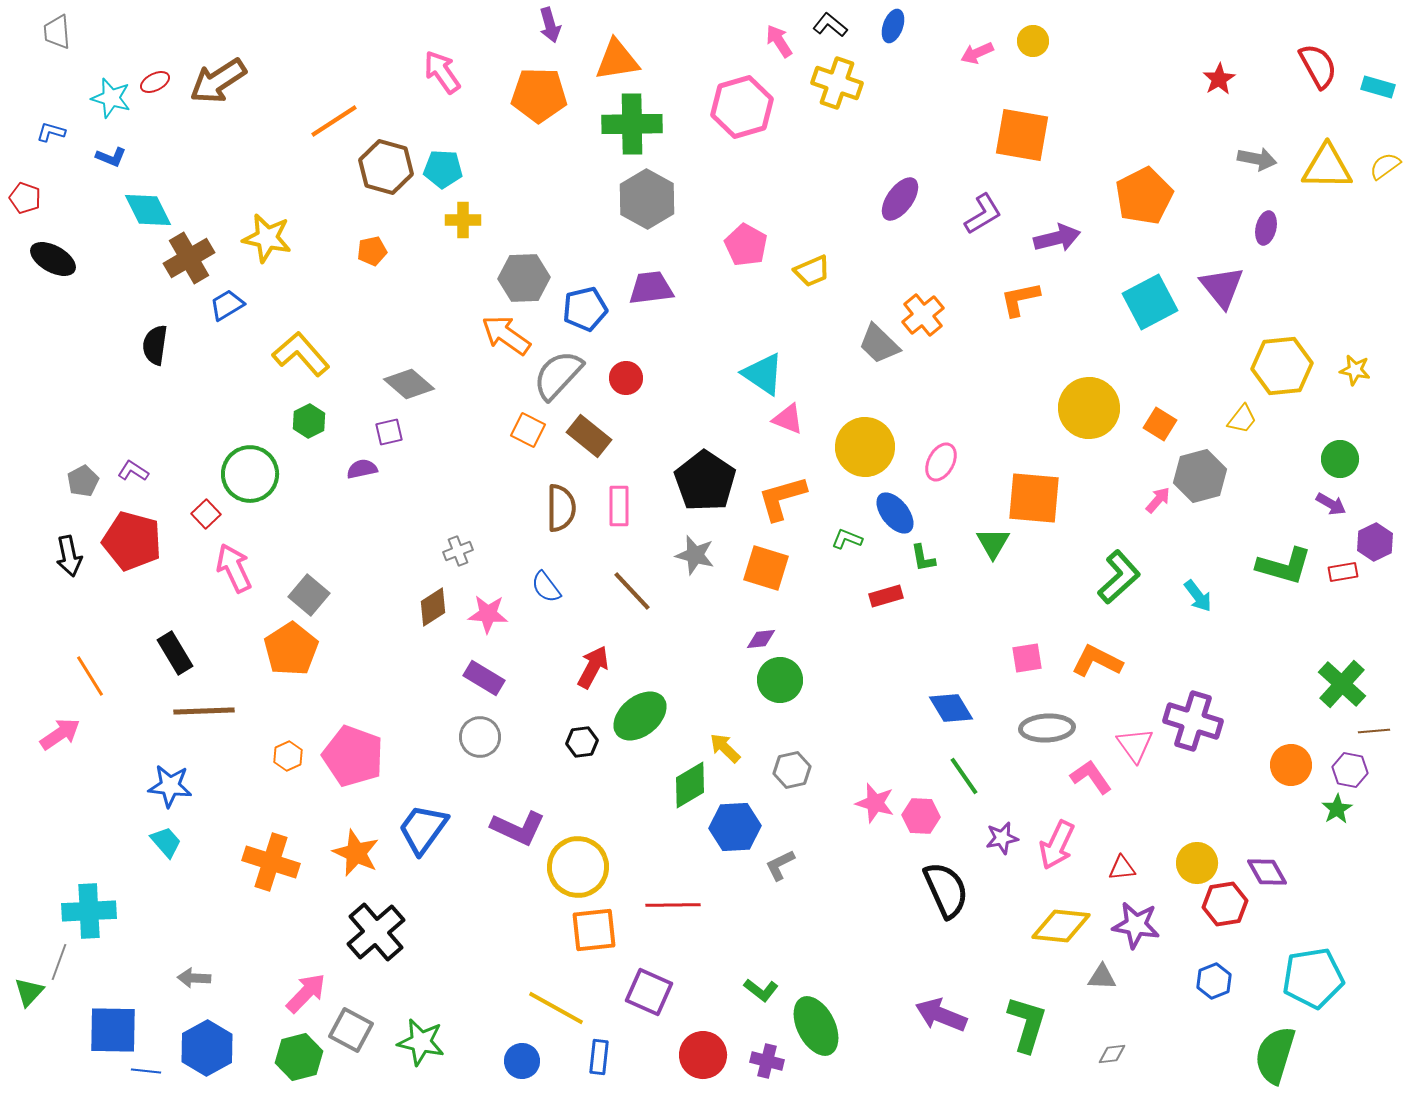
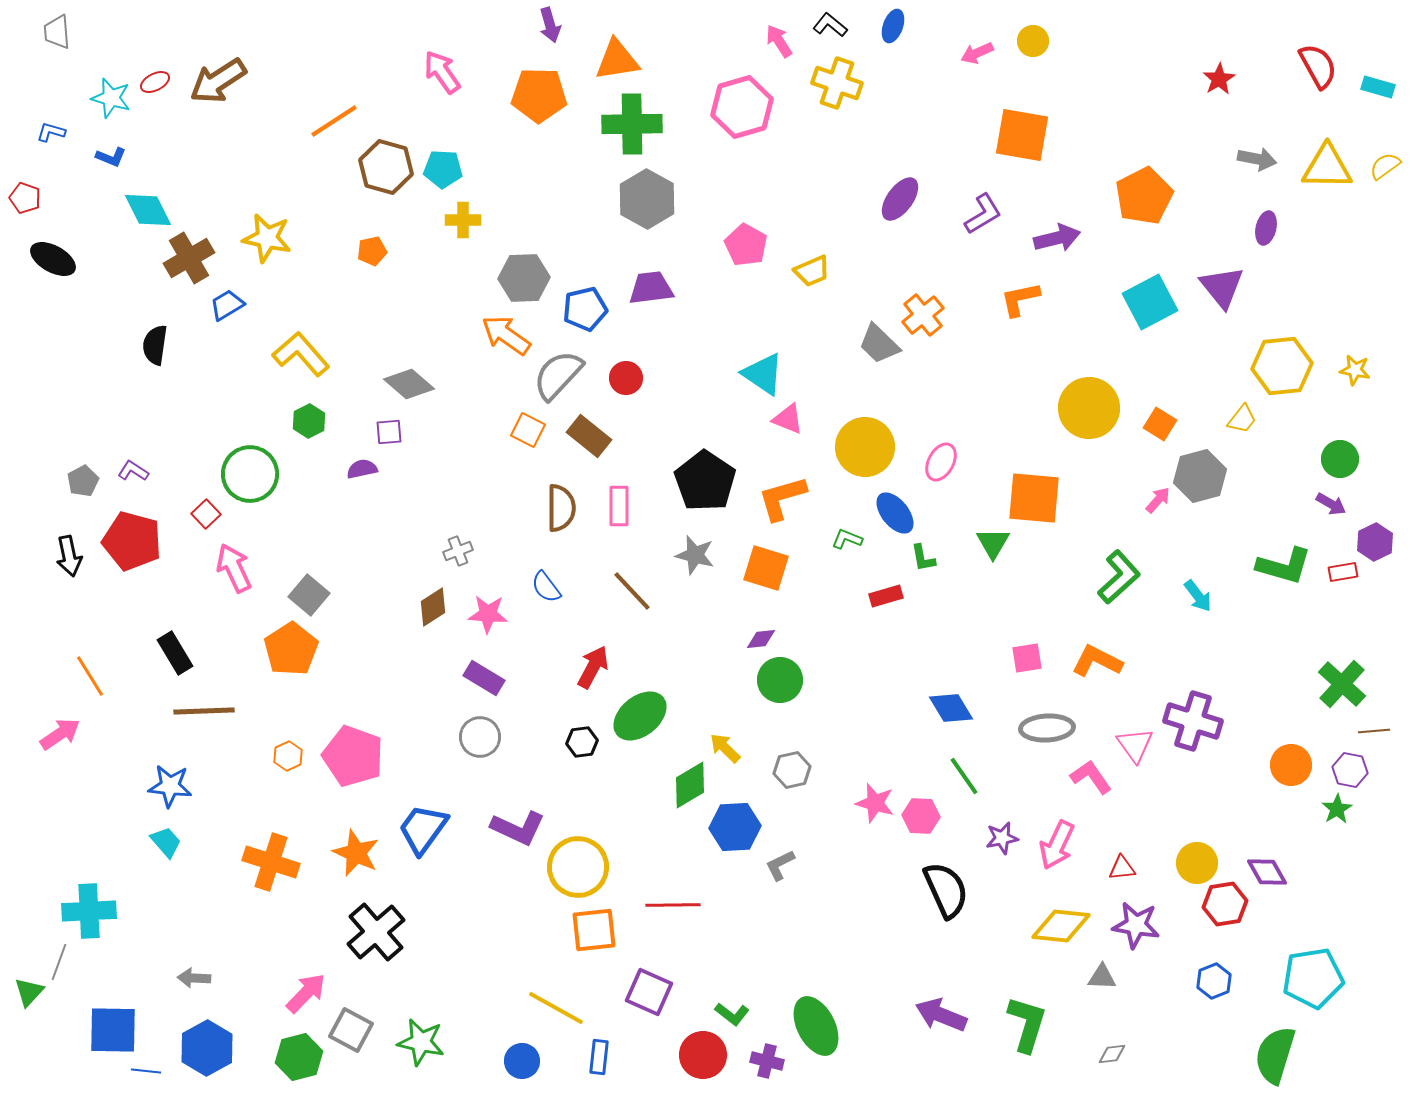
purple square at (389, 432): rotated 8 degrees clockwise
green L-shape at (761, 990): moved 29 px left, 24 px down
